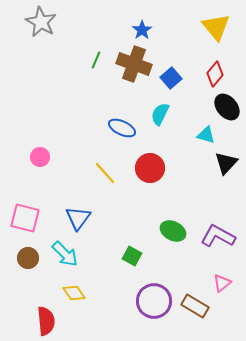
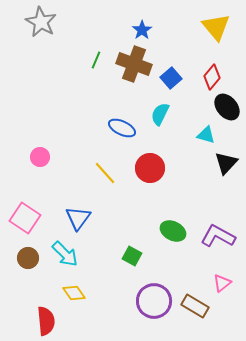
red diamond: moved 3 px left, 3 px down
pink square: rotated 20 degrees clockwise
